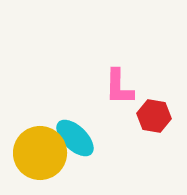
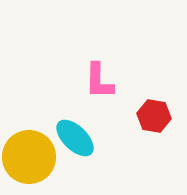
pink L-shape: moved 20 px left, 6 px up
yellow circle: moved 11 px left, 4 px down
